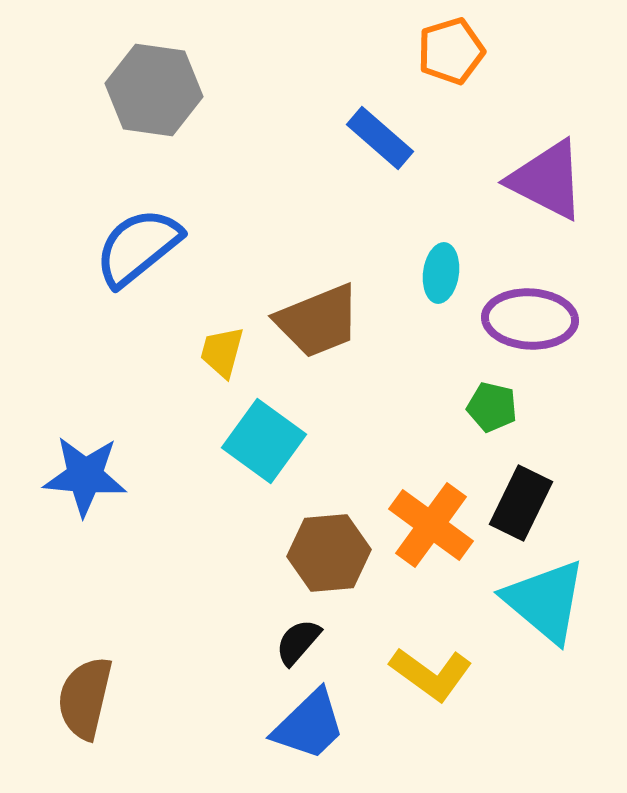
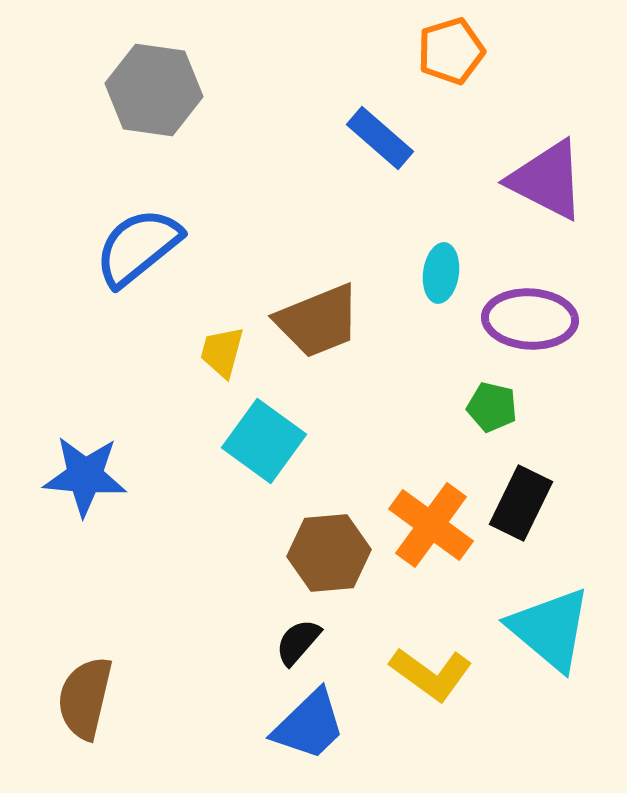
cyan triangle: moved 5 px right, 28 px down
